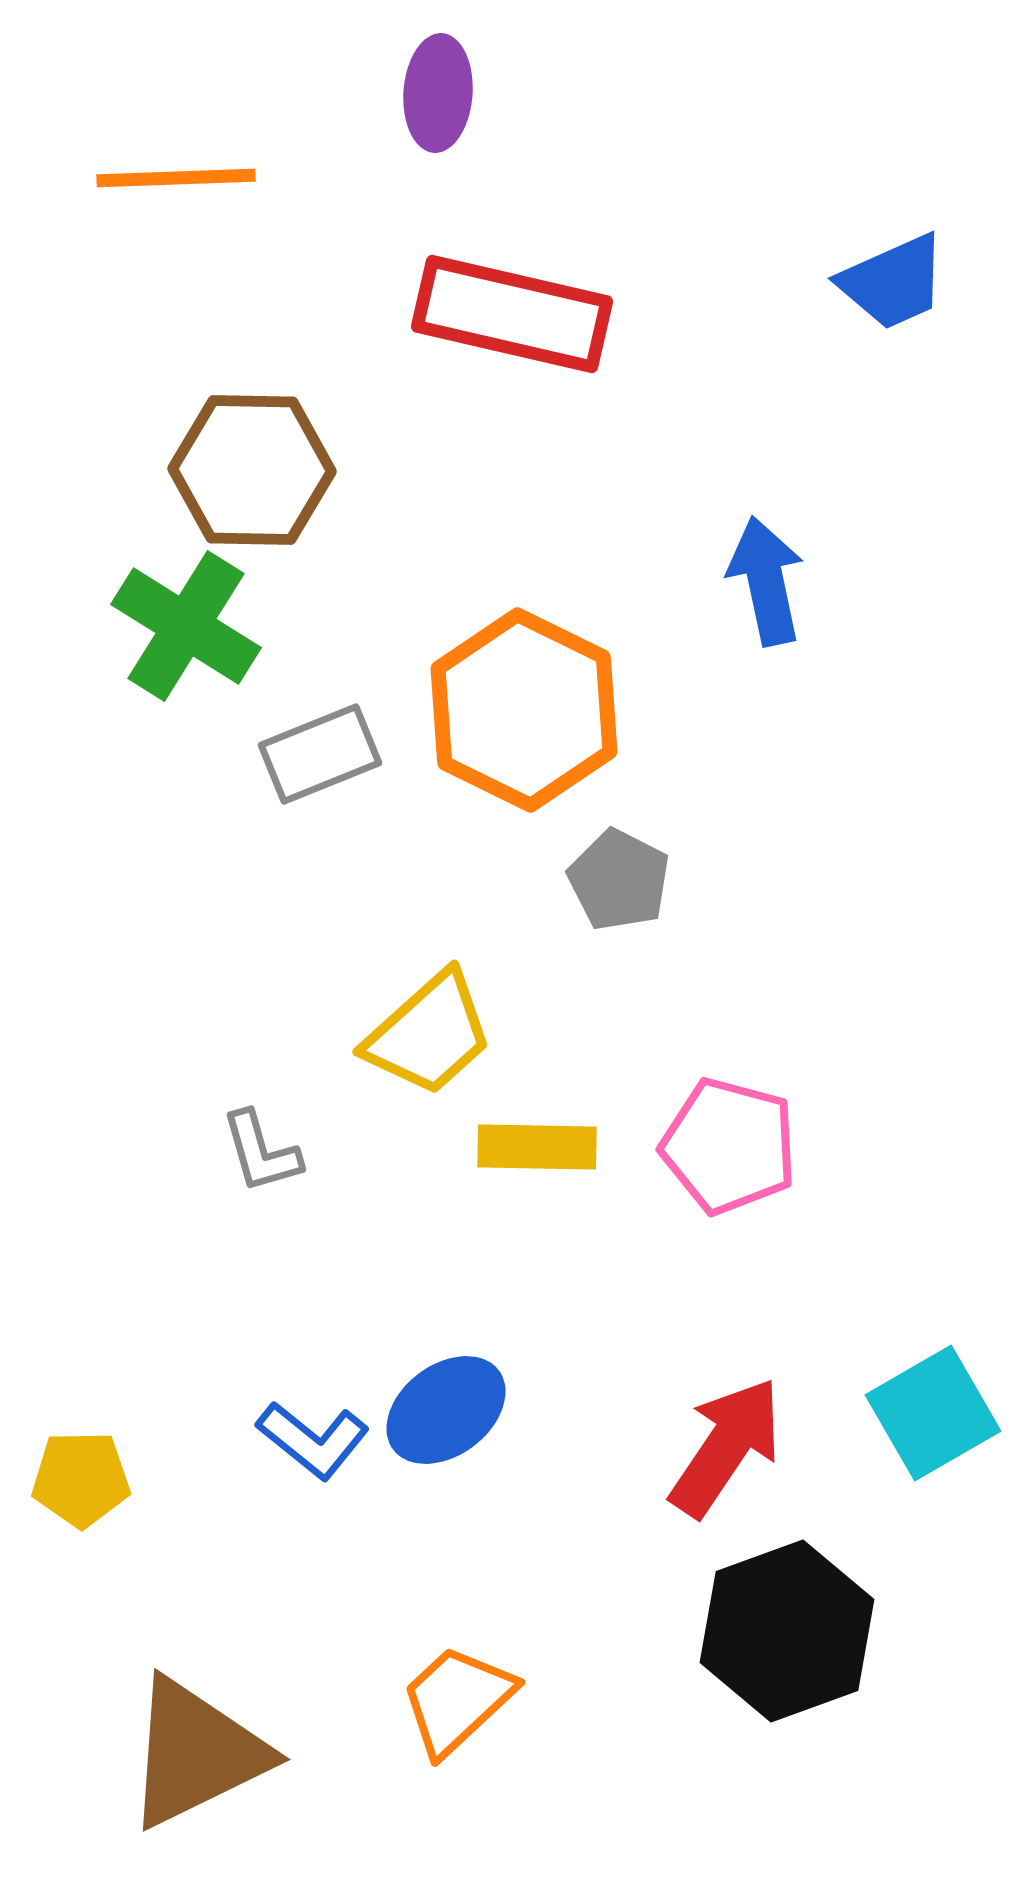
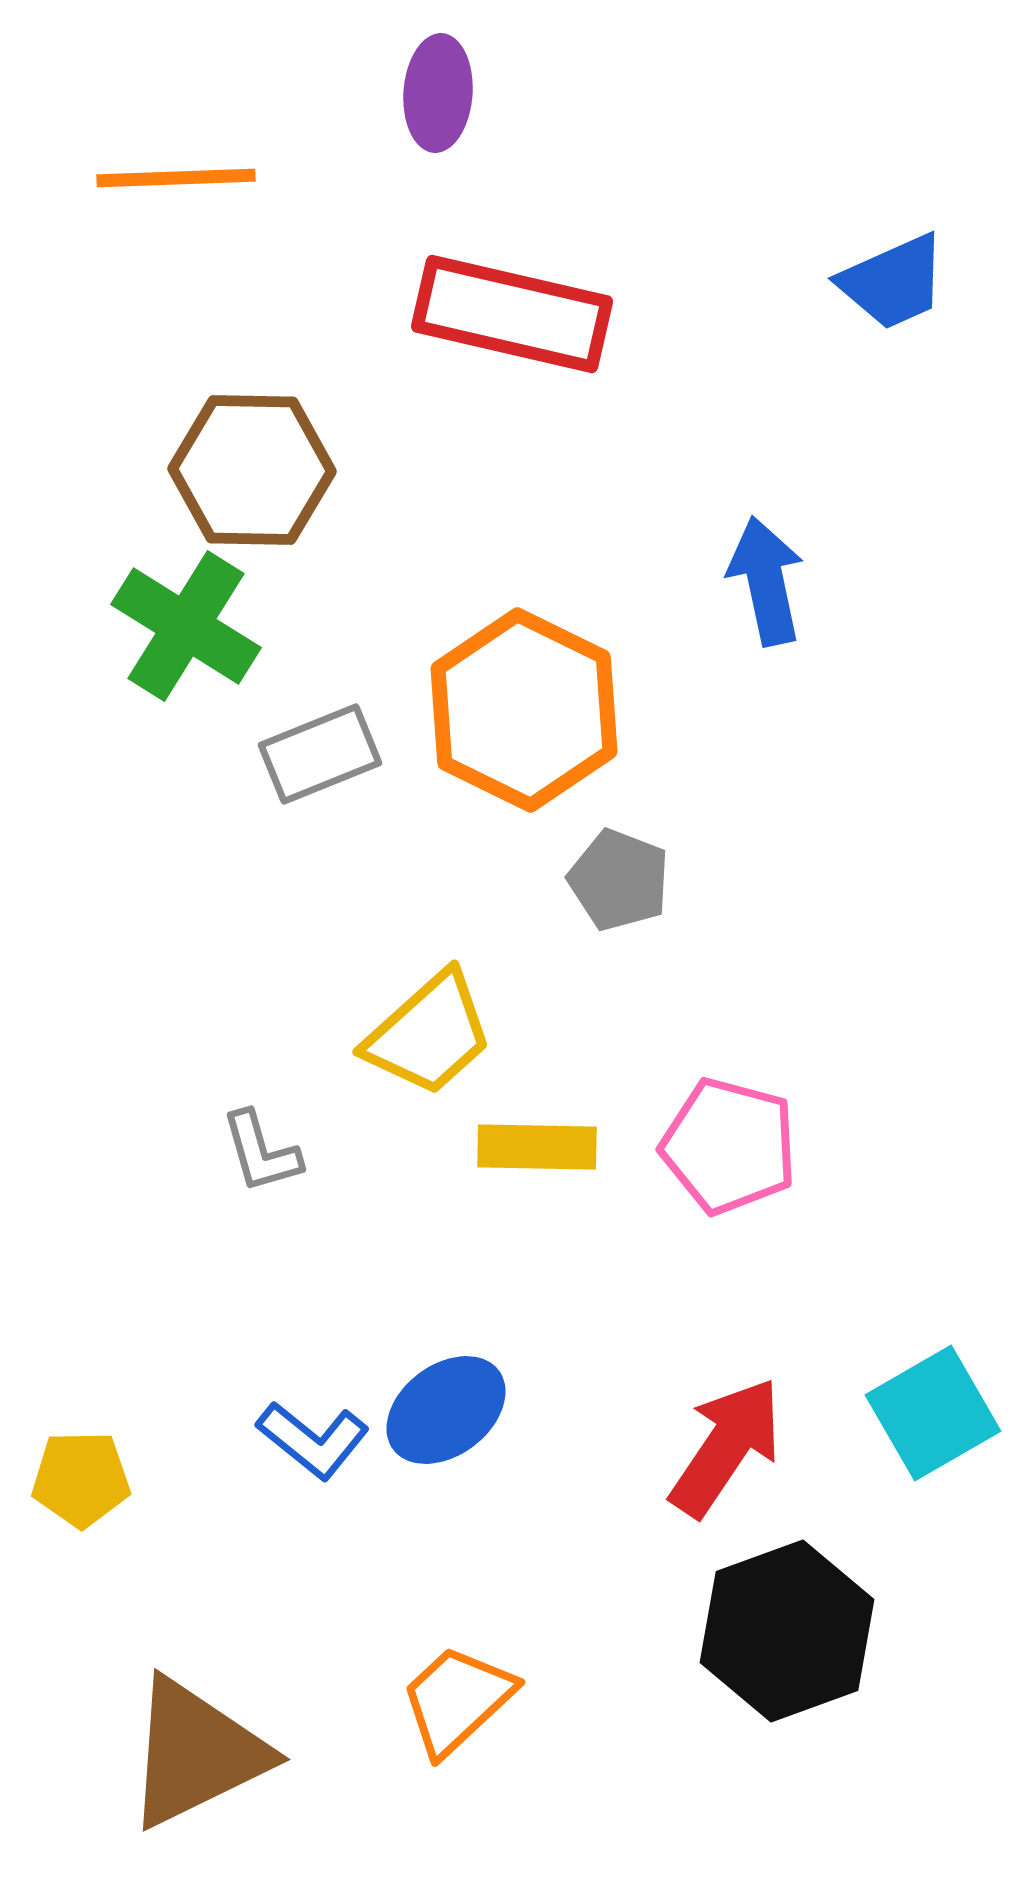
gray pentagon: rotated 6 degrees counterclockwise
